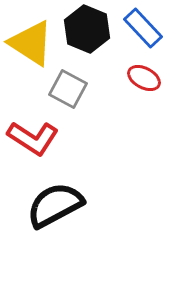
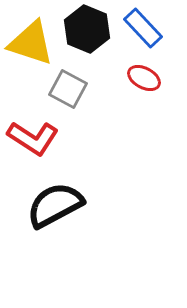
yellow triangle: rotated 15 degrees counterclockwise
